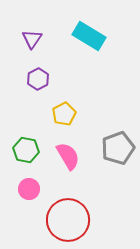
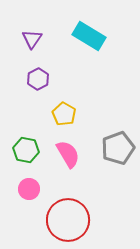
yellow pentagon: rotated 15 degrees counterclockwise
pink semicircle: moved 2 px up
